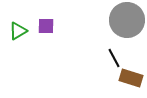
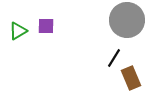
black line: rotated 60 degrees clockwise
brown rectangle: rotated 50 degrees clockwise
